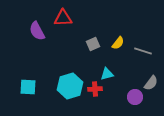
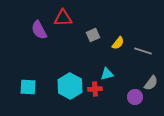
purple semicircle: moved 2 px right, 1 px up
gray square: moved 9 px up
cyan hexagon: rotated 15 degrees counterclockwise
